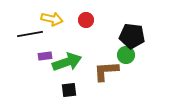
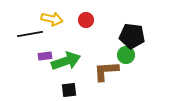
green arrow: moved 1 px left, 1 px up
